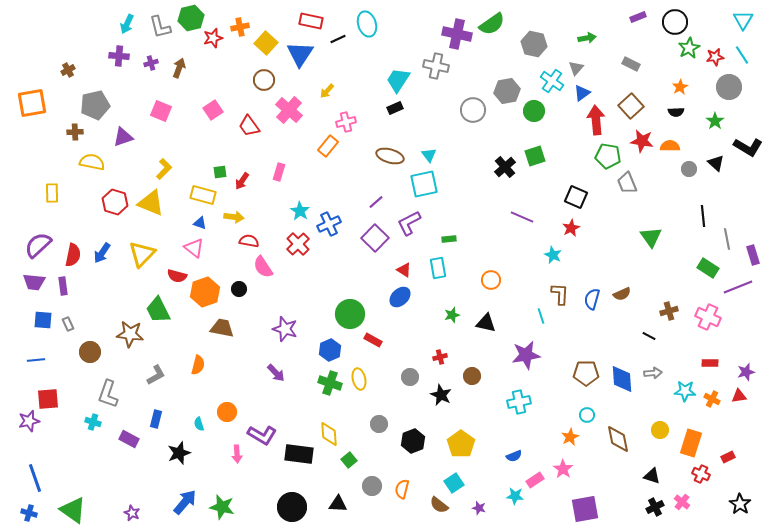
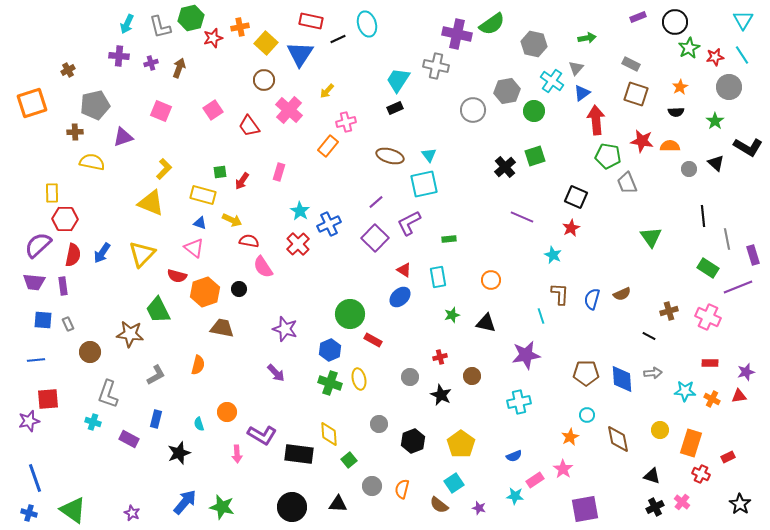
orange square at (32, 103): rotated 8 degrees counterclockwise
brown square at (631, 106): moved 5 px right, 12 px up; rotated 30 degrees counterclockwise
red hexagon at (115, 202): moved 50 px left, 17 px down; rotated 15 degrees counterclockwise
yellow arrow at (234, 217): moved 2 px left, 3 px down; rotated 18 degrees clockwise
cyan rectangle at (438, 268): moved 9 px down
